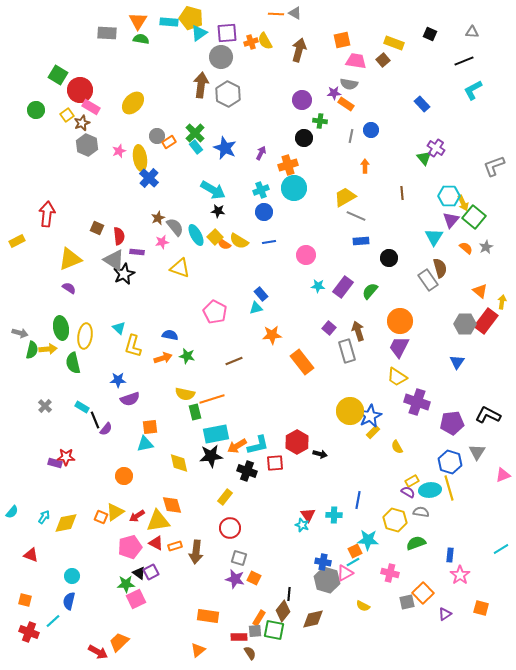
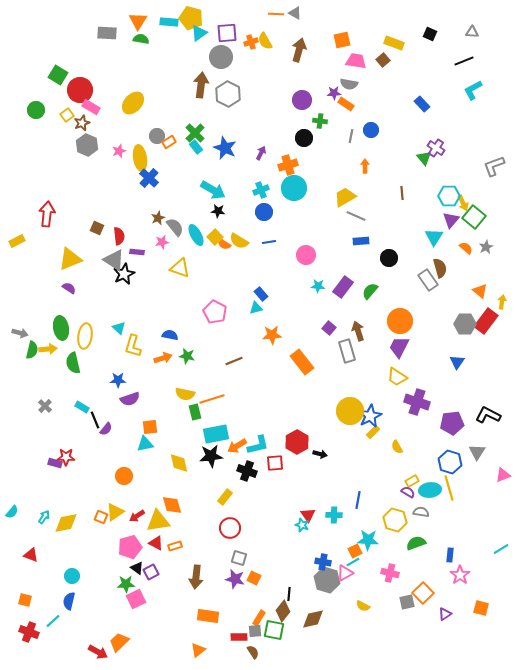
brown arrow at (196, 552): moved 25 px down
black triangle at (139, 573): moved 2 px left, 5 px up
brown semicircle at (250, 653): moved 3 px right, 1 px up
